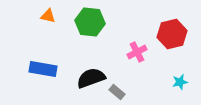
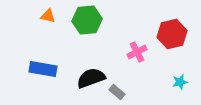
green hexagon: moved 3 px left, 2 px up; rotated 12 degrees counterclockwise
